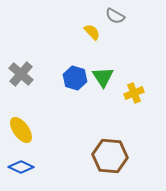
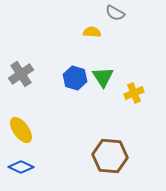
gray semicircle: moved 3 px up
yellow semicircle: rotated 42 degrees counterclockwise
gray cross: rotated 15 degrees clockwise
